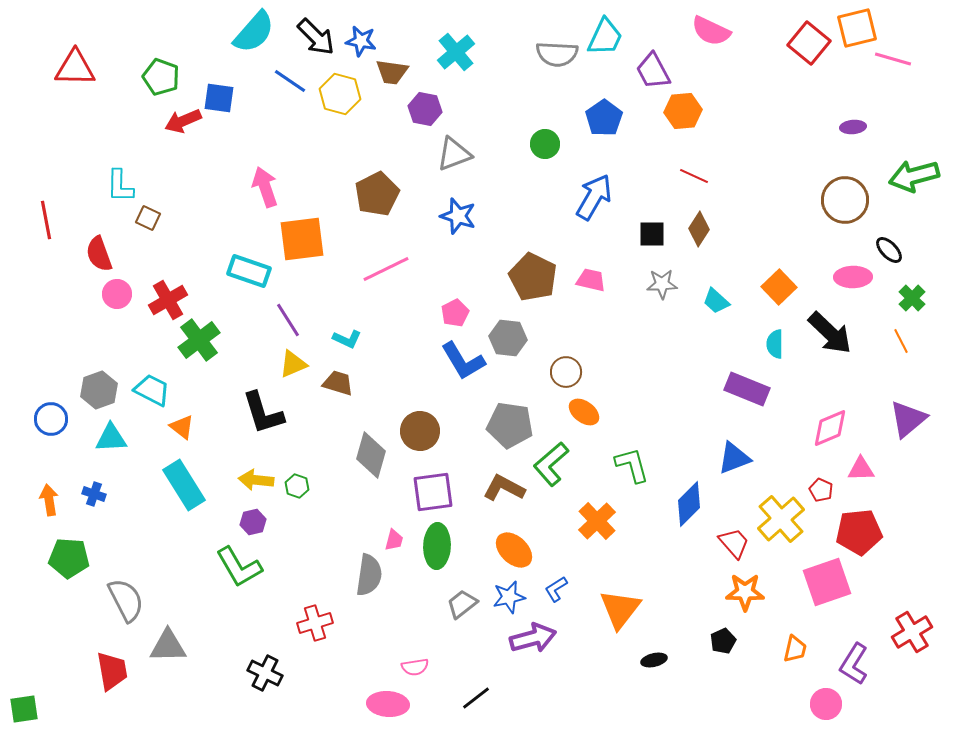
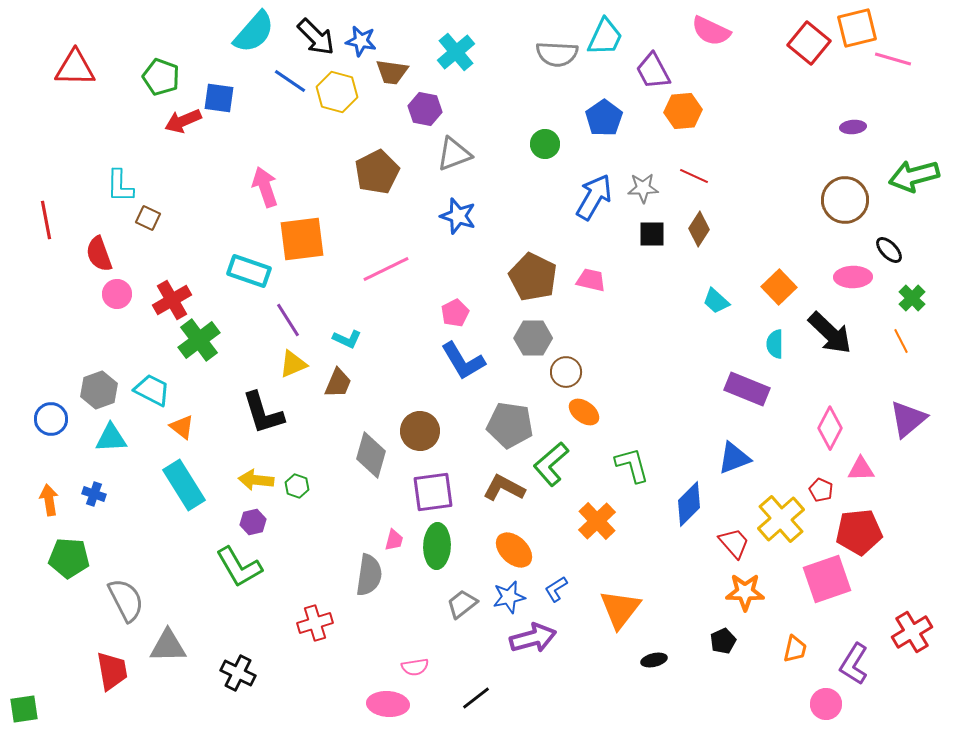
yellow hexagon at (340, 94): moved 3 px left, 2 px up
brown pentagon at (377, 194): moved 22 px up
gray star at (662, 284): moved 19 px left, 96 px up
red cross at (168, 300): moved 4 px right
gray hexagon at (508, 338): moved 25 px right; rotated 6 degrees counterclockwise
brown trapezoid at (338, 383): rotated 96 degrees clockwise
pink diamond at (830, 428): rotated 39 degrees counterclockwise
pink square at (827, 582): moved 3 px up
black cross at (265, 673): moved 27 px left
